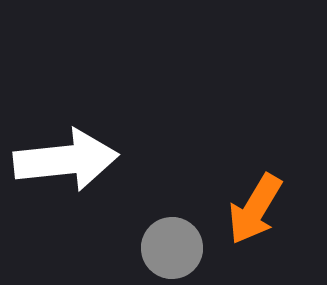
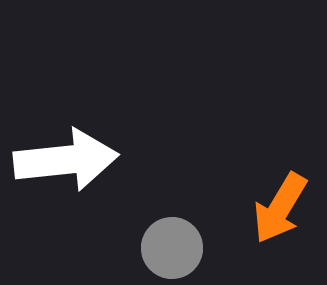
orange arrow: moved 25 px right, 1 px up
